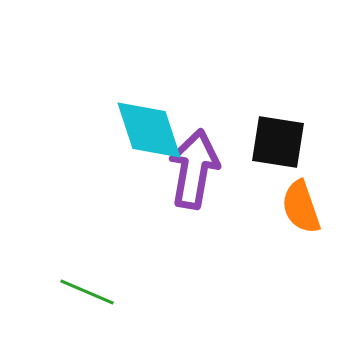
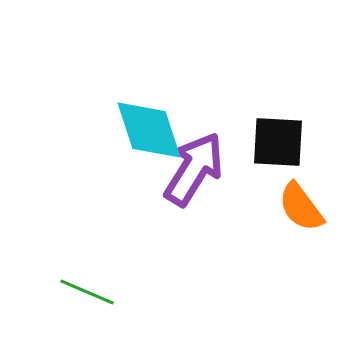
black square: rotated 6 degrees counterclockwise
purple arrow: rotated 22 degrees clockwise
orange semicircle: rotated 18 degrees counterclockwise
